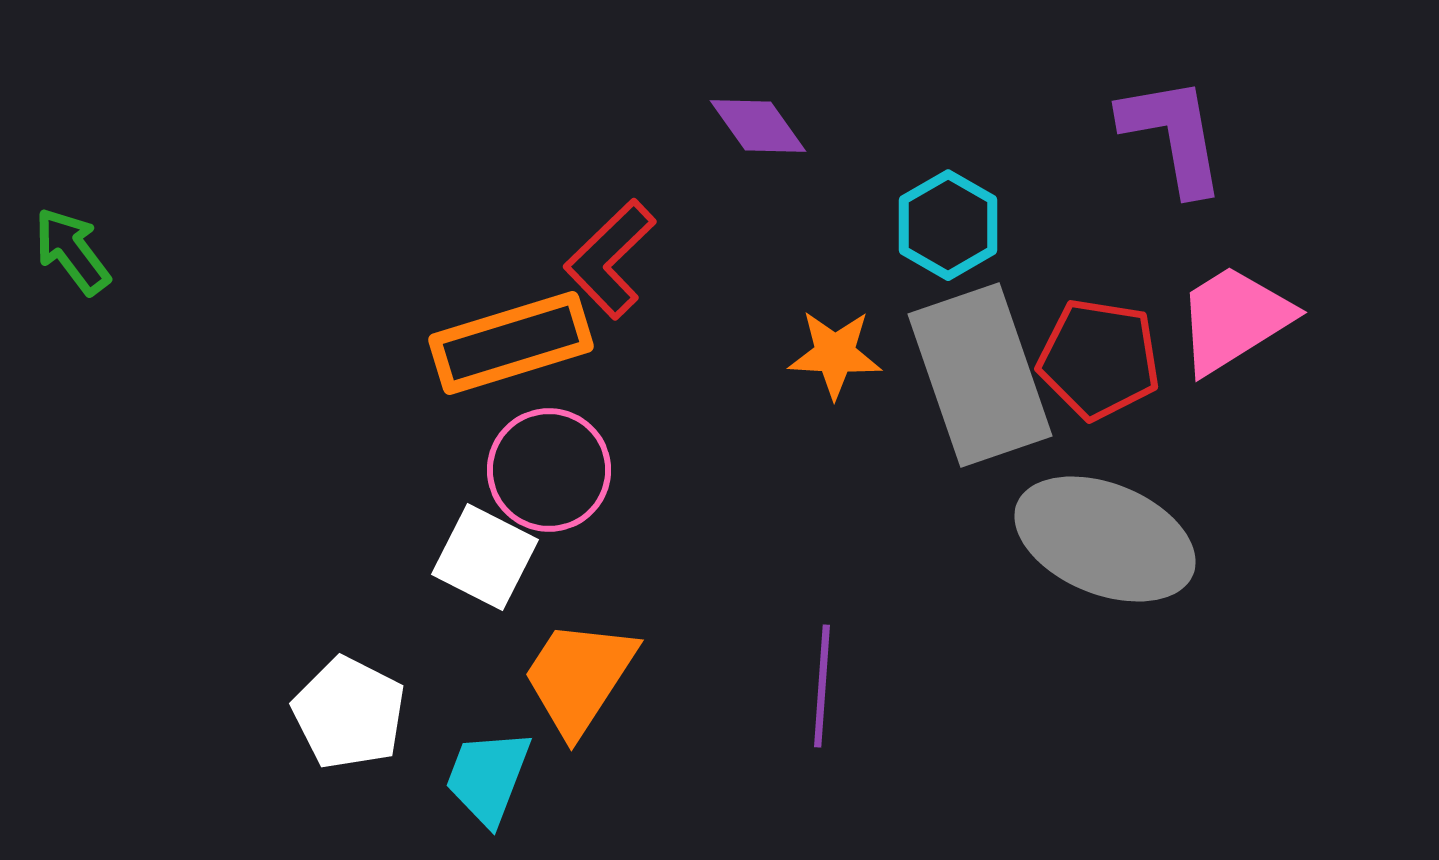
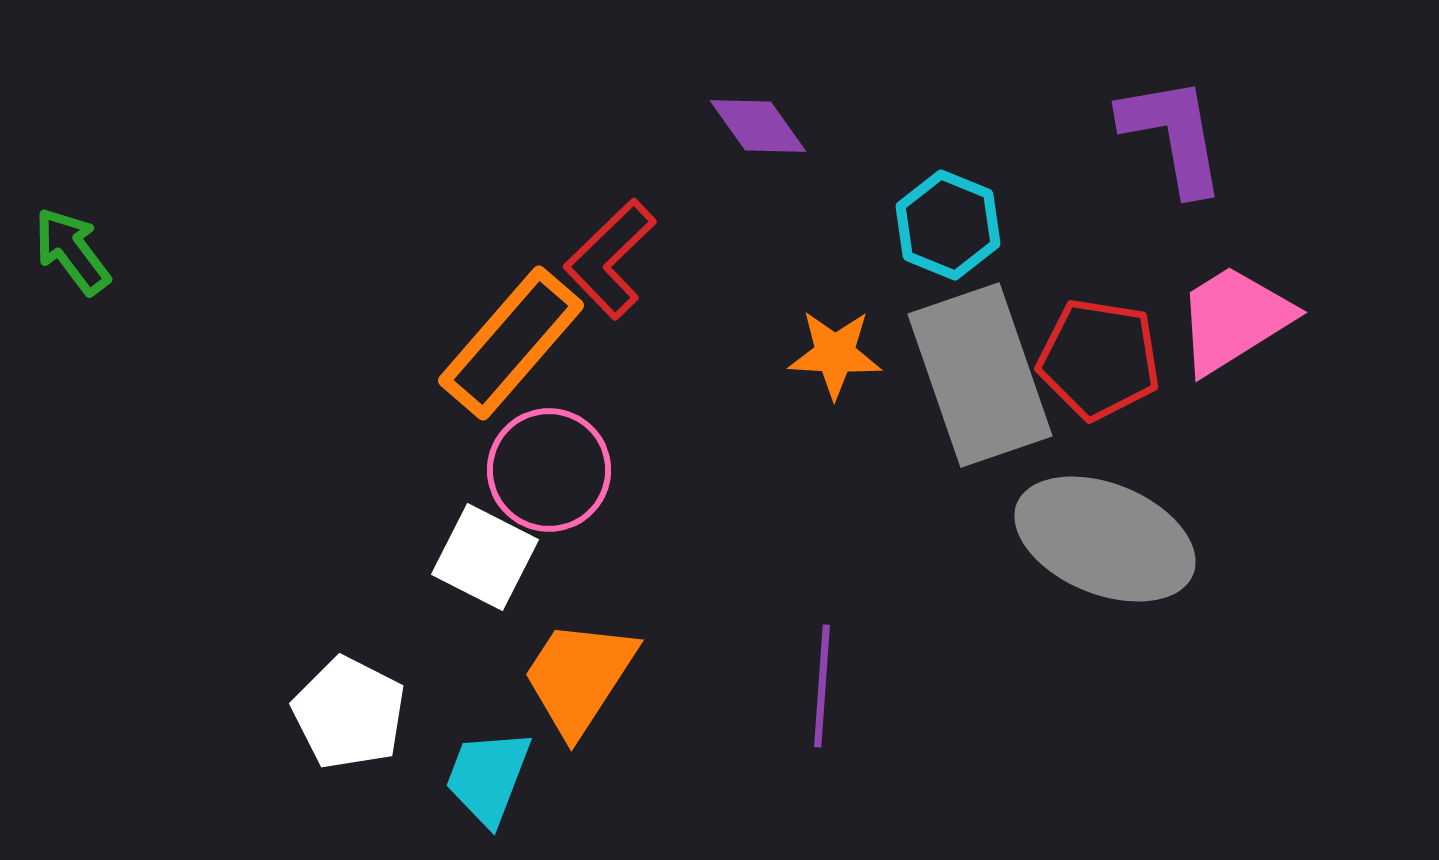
cyan hexagon: rotated 8 degrees counterclockwise
orange rectangle: rotated 32 degrees counterclockwise
